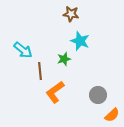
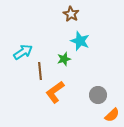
brown star: rotated 21 degrees clockwise
cyan arrow: moved 2 px down; rotated 72 degrees counterclockwise
